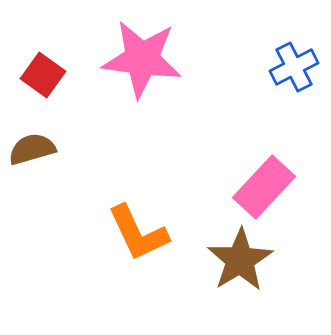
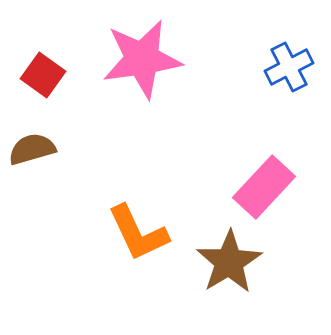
pink star: rotated 16 degrees counterclockwise
blue cross: moved 5 px left
brown star: moved 11 px left, 2 px down
